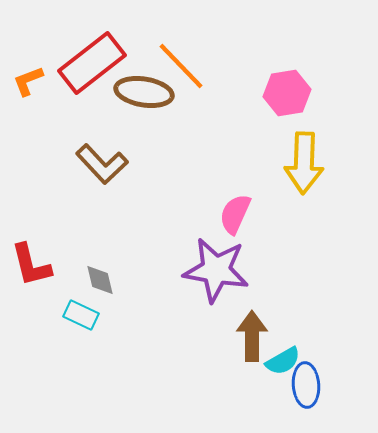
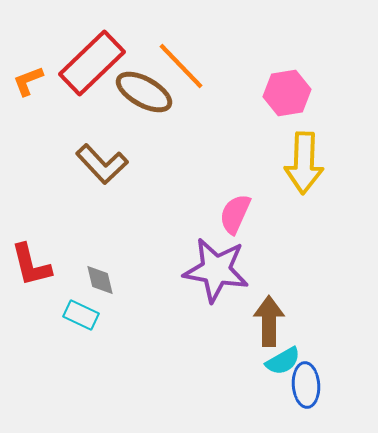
red rectangle: rotated 6 degrees counterclockwise
brown ellipse: rotated 20 degrees clockwise
brown arrow: moved 17 px right, 15 px up
